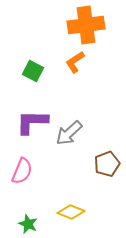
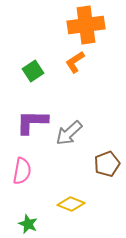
green square: rotated 30 degrees clockwise
pink semicircle: rotated 12 degrees counterclockwise
yellow diamond: moved 8 px up
